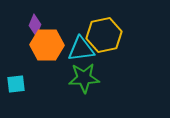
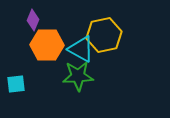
purple diamond: moved 2 px left, 5 px up
cyan triangle: rotated 36 degrees clockwise
green star: moved 6 px left, 2 px up
